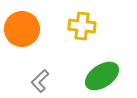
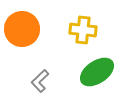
yellow cross: moved 1 px right, 4 px down
green ellipse: moved 5 px left, 4 px up
